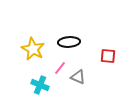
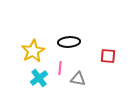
yellow star: moved 2 px down; rotated 15 degrees clockwise
pink line: rotated 32 degrees counterclockwise
gray triangle: moved 2 px down; rotated 14 degrees counterclockwise
cyan cross: moved 1 px left, 7 px up; rotated 30 degrees clockwise
